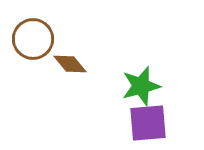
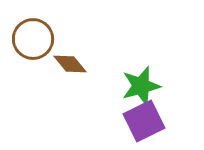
purple square: moved 4 px left, 2 px up; rotated 21 degrees counterclockwise
